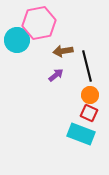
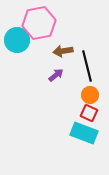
cyan rectangle: moved 3 px right, 1 px up
